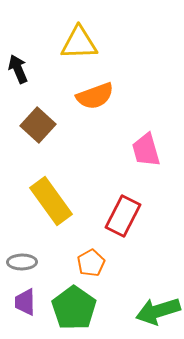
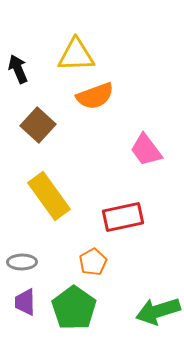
yellow triangle: moved 3 px left, 12 px down
pink trapezoid: rotated 21 degrees counterclockwise
yellow rectangle: moved 2 px left, 5 px up
red rectangle: moved 1 px down; rotated 51 degrees clockwise
orange pentagon: moved 2 px right, 1 px up
